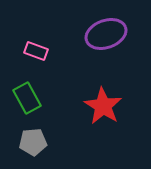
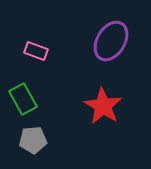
purple ellipse: moved 5 px right, 7 px down; rotated 39 degrees counterclockwise
green rectangle: moved 4 px left, 1 px down
gray pentagon: moved 2 px up
